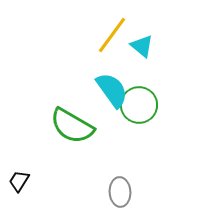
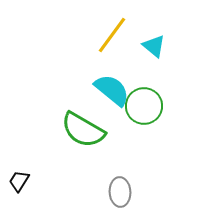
cyan triangle: moved 12 px right
cyan semicircle: rotated 15 degrees counterclockwise
green circle: moved 5 px right, 1 px down
green semicircle: moved 11 px right, 4 px down
